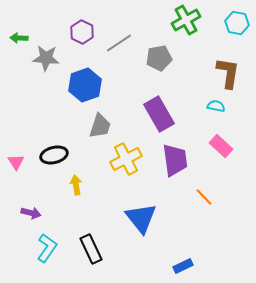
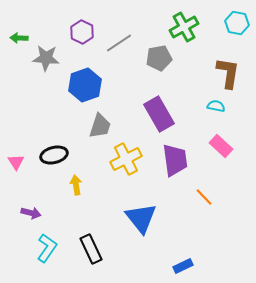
green cross: moved 2 px left, 7 px down
